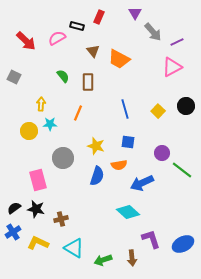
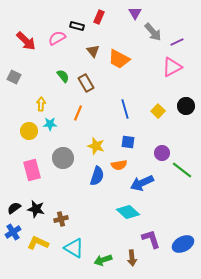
brown rectangle: moved 2 px left, 1 px down; rotated 30 degrees counterclockwise
pink rectangle: moved 6 px left, 10 px up
